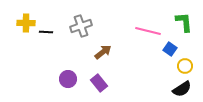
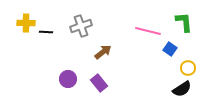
yellow circle: moved 3 px right, 2 px down
